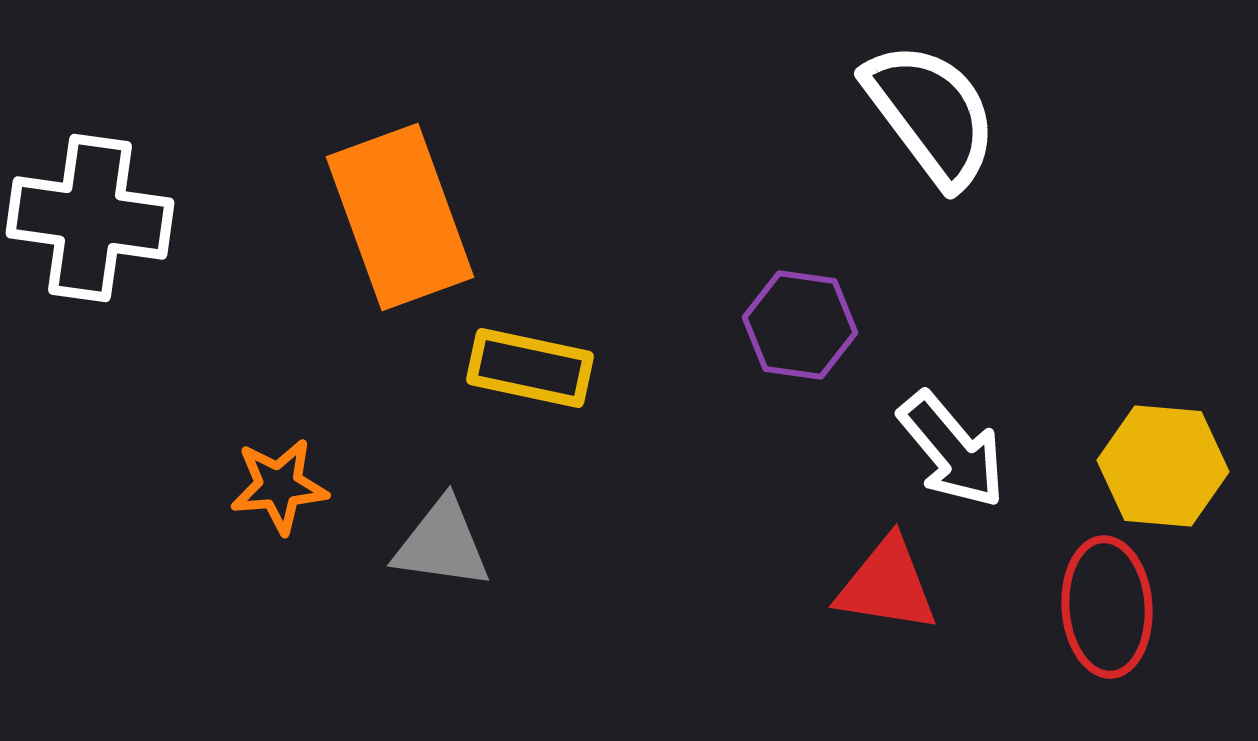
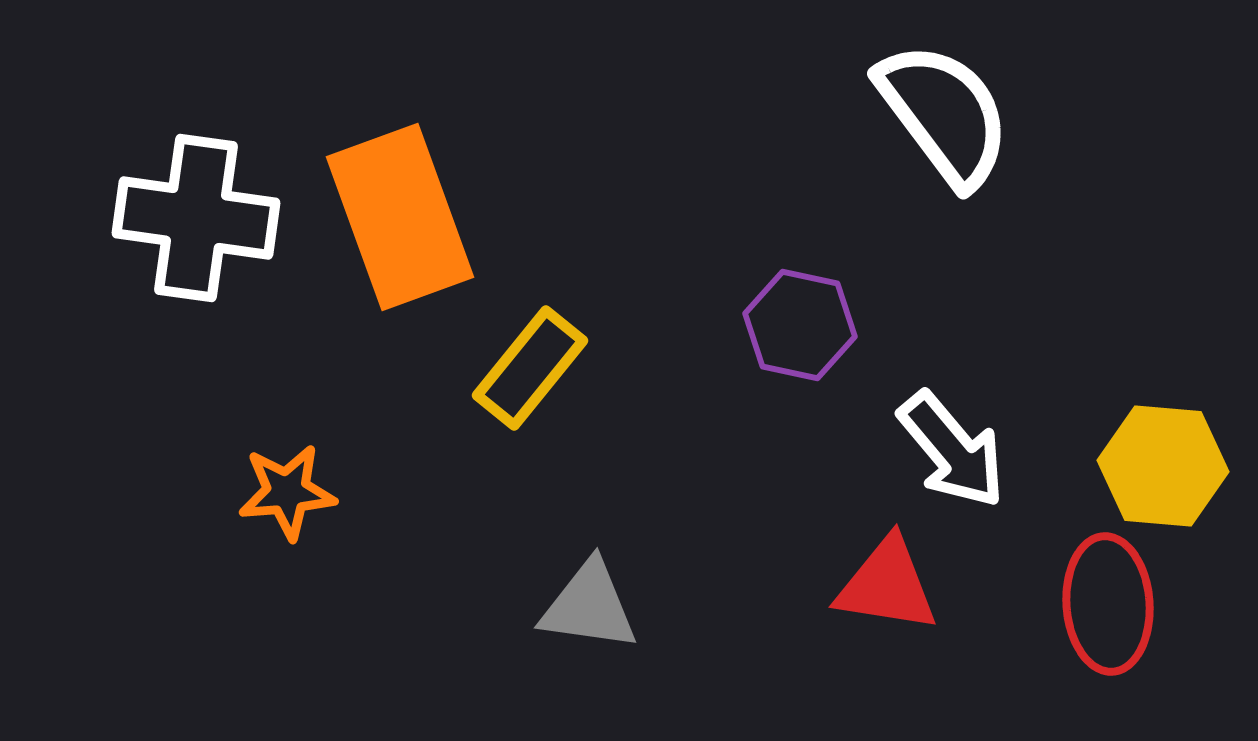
white semicircle: moved 13 px right
white cross: moved 106 px right
purple hexagon: rotated 4 degrees clockwise
yellow rectangle: rotated 63 degrees counterclockwise
orange star: moved 8 px right, 6 px down
gray triangle: moved 147 px right, 62 px down
red ellipse: moved 1 px right, 3 px up
